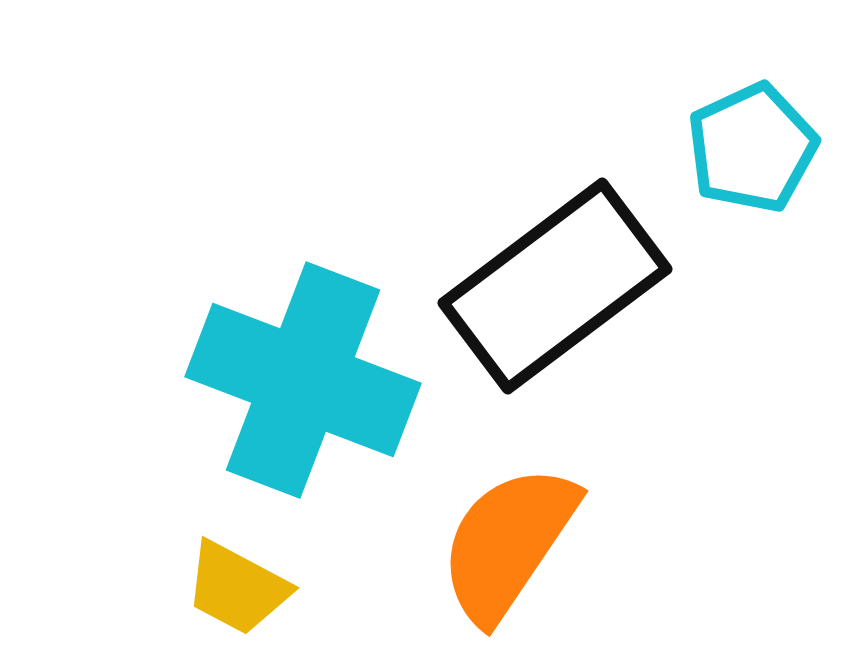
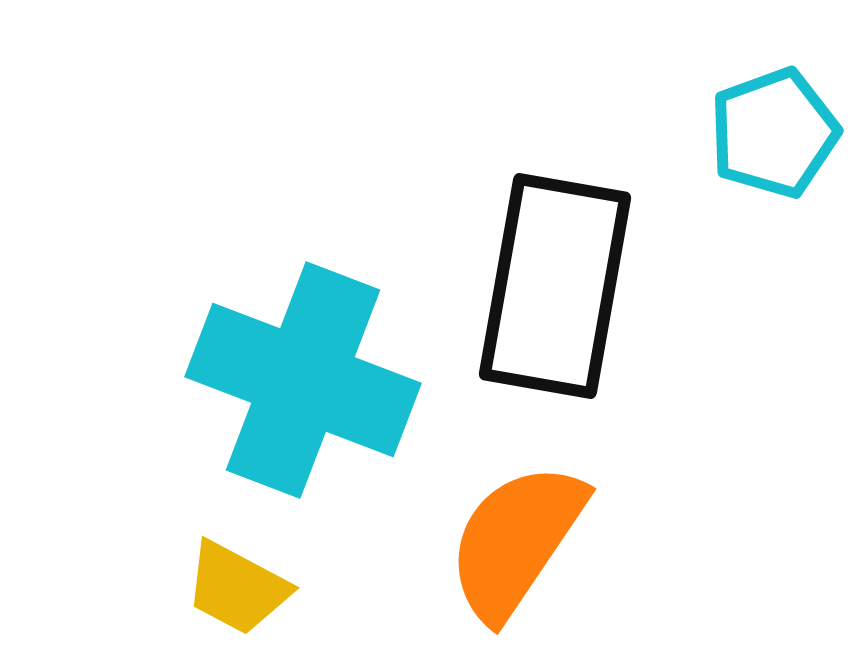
cyan pentagon: moved 22 px right, 15 px up; rotated 5 degrees clockwise
black rectangle: rotated 43 degrees counterclockwise
orange semicircle: moved 8 px right, 2 px up
